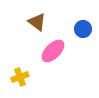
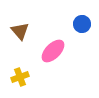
brown triangle: moved 17 px left, 9 px down; rotated 12 degrees clockwise
blue circle: moved 1 px left, 5 px up
